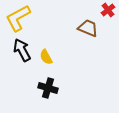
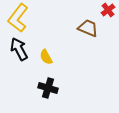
yellow L-shape: rotated 24 degrees counterclockwise
black arrow: moved 3 px left, 1 px up
